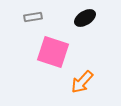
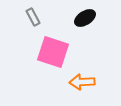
gray rectangle: rotated 72 degrees clockwise
orange arrow: rotated 45 degrees clockwise
